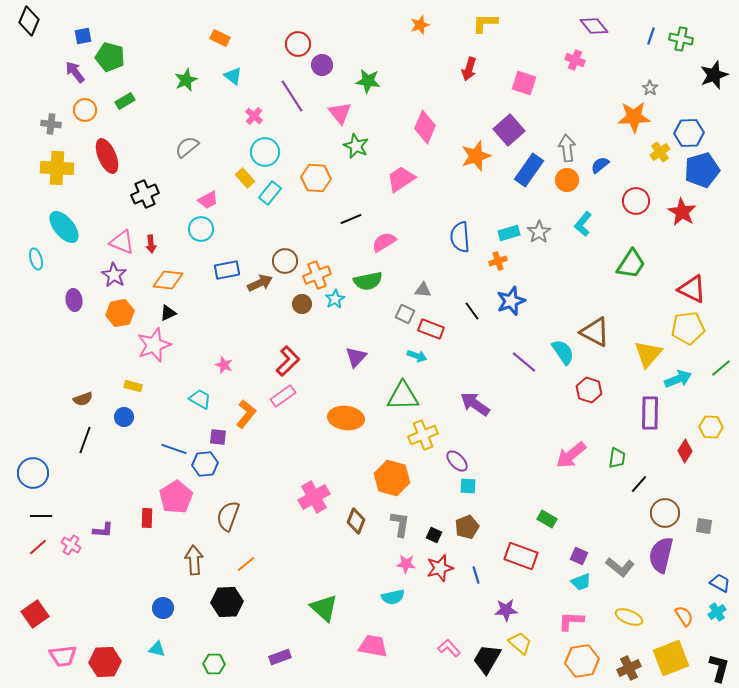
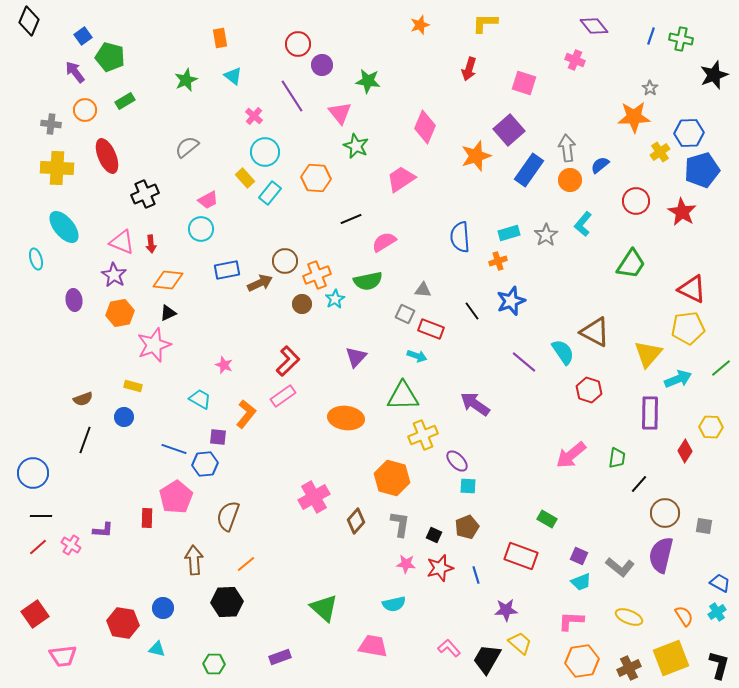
blue square at (83, 36): rotated 24 degrees counterclockwise
orange rectangle at (220, 38): rotated 54 degrees clockwise
orange circle at (567, 180): moved 3 px right
gray star at (539, 232): moved 7 px right, 3 px down
brown diamond at (356, 521): rotated 20 degrees clockwise
cyan semicircle at (393, 597): moved 1 px right, 7 px down
red hexagon at (105, 662): moved 18 px right, 39 px up; rotated 12 degrees clockwise
black L-shape at (719, 668): moved 3 px up
